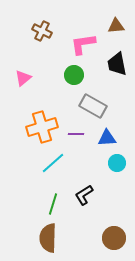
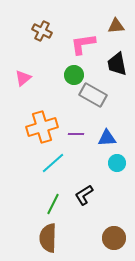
gray rectangle: moved 11 px up
green line: rotated 10 degrees clockwise
